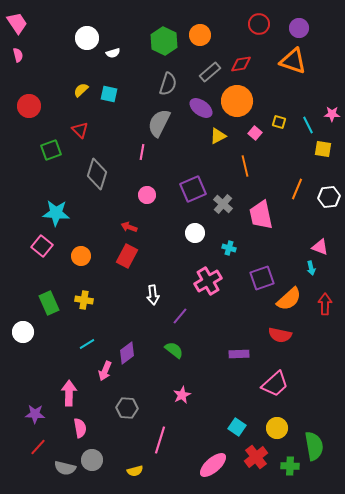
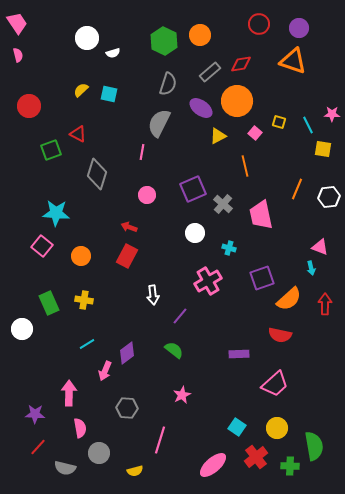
red triangle at (80, 130): moved 2 px left, 4 px down; rotated 18 degrees counterclockwise
white circle at (23, 332): moved 1 px left, 3 px up
gray circle at (92, 460): moved 7 px right, 7 px up
